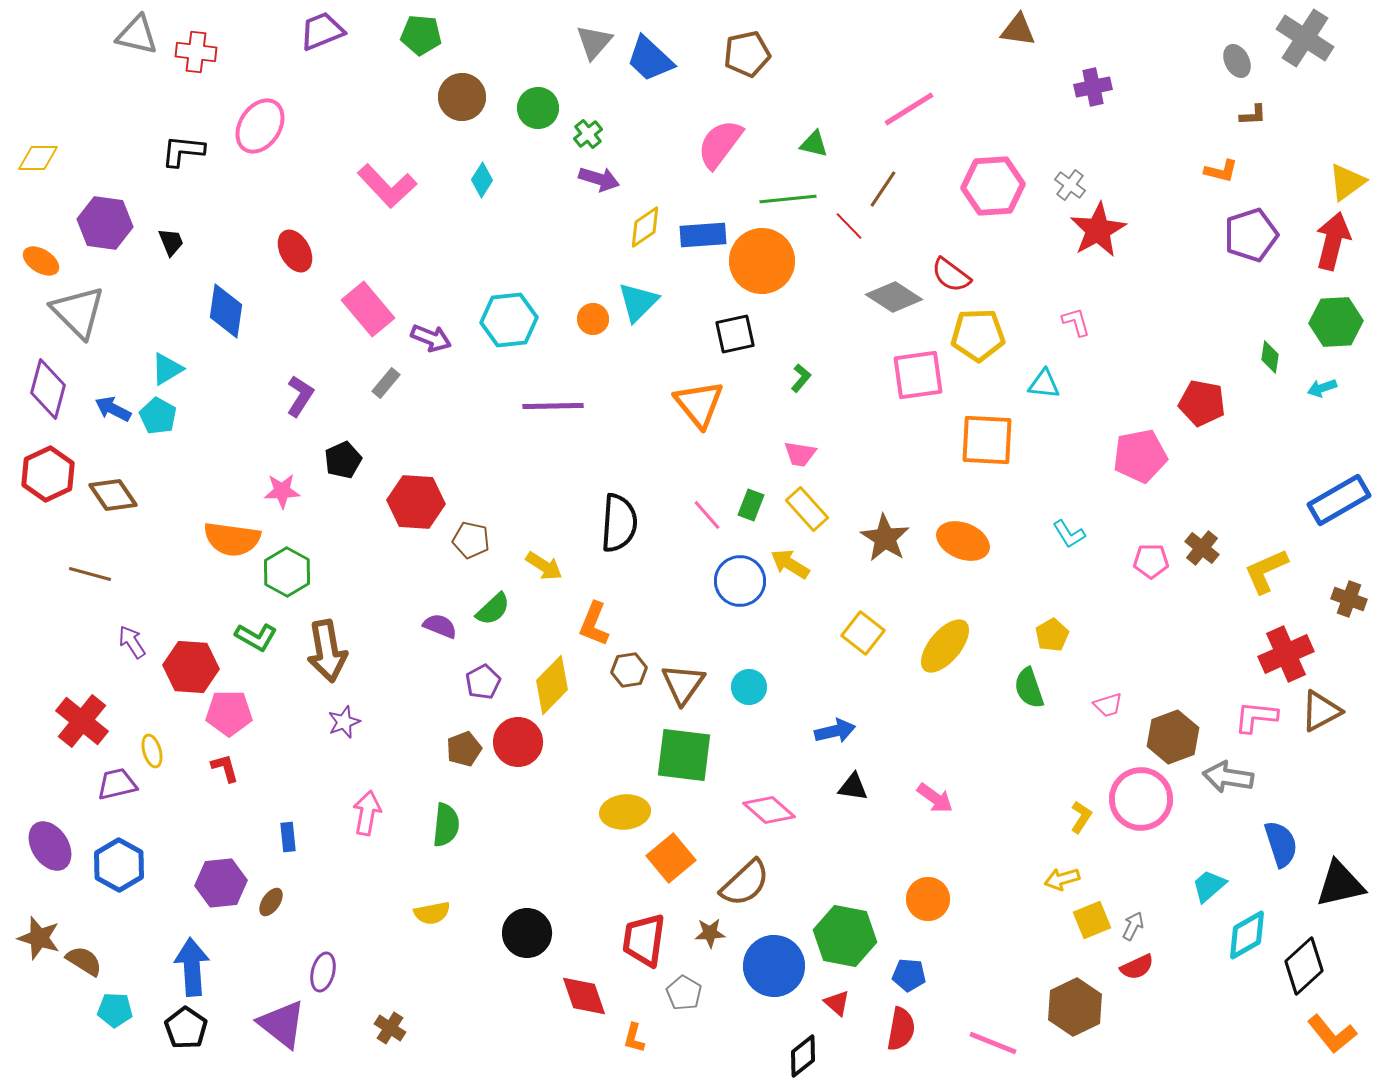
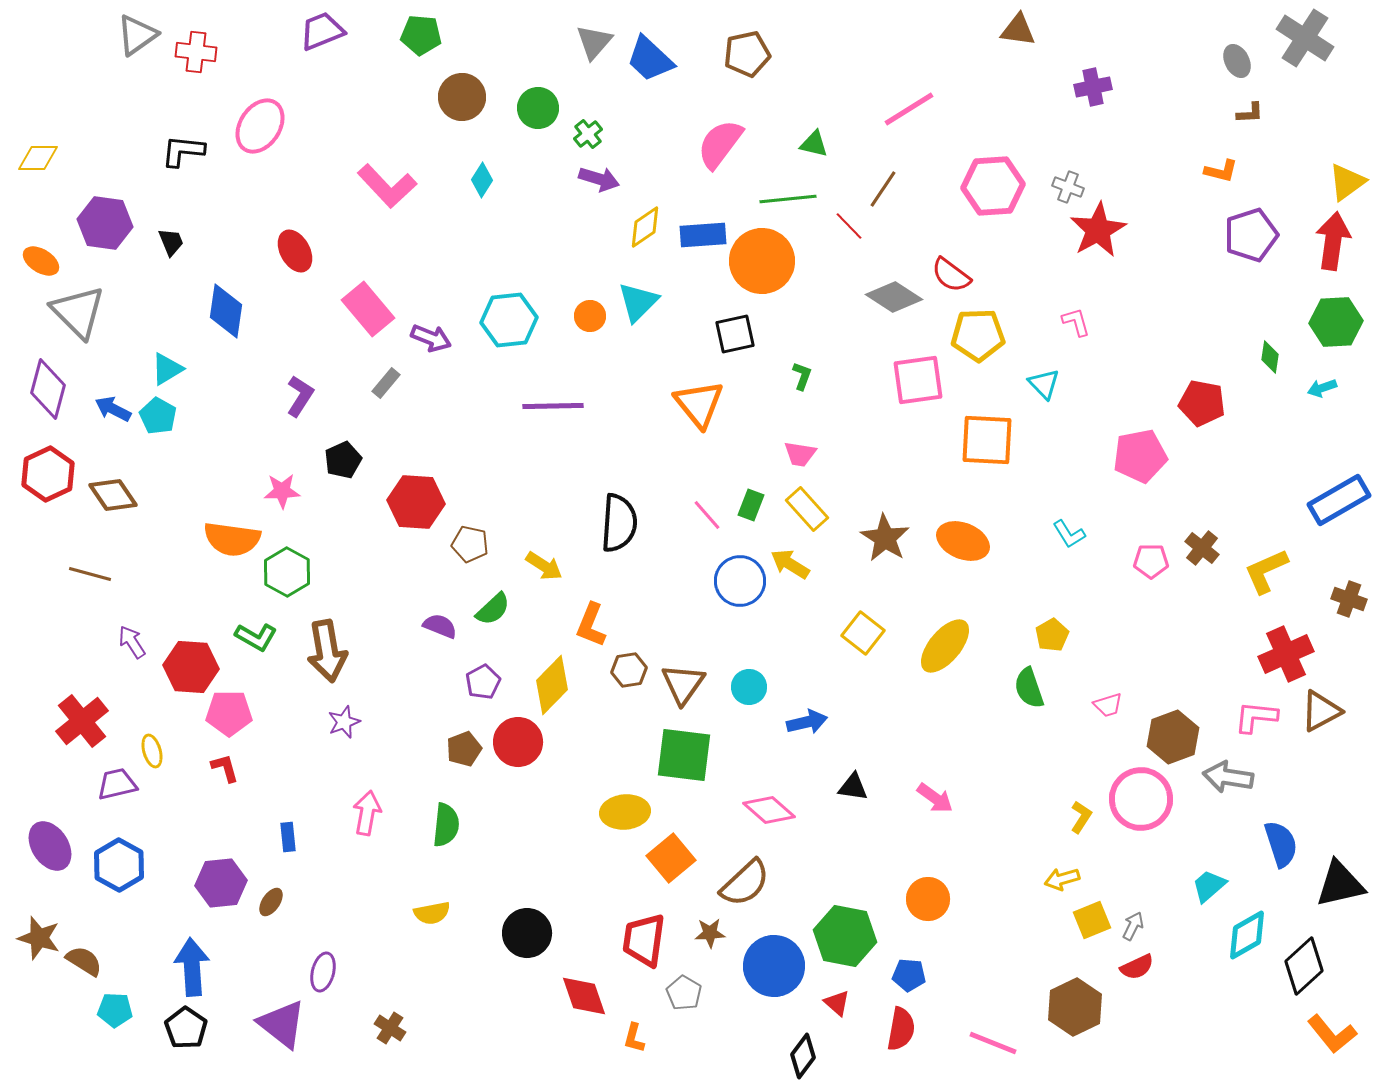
gray triangle at (137, 35): rotated 48 degrees counterclockwise
brown L-shape at (1253, 115): moved 3 px left, 2 px up
gray cross at (1070, 185): moved 2 px left, 2 px down; rotated 16 degrees counterclockwise
red arrow at (1333, 241): rotated 6 degrees counterclockwise
orange circle at (593, 319): moved 3 px left, 3 px up
pink square at (918, 375): moved 5 px down
green L-shape at (801, 378): moved 1 px right, 2 px up; rotated 20 degrees counterclockwise
cyan triangle at (1044, 384): rotated 40 degrees clockwise
brown pentagon at (471, 540): moved 1 px left, 4 px down
orange L-shape at (594, 624): moved 3 px left, 1 px down
red cross at (82, 721): rotated 12 degrees clockwise
blue arrow at (835, 731): moved 28 px left, 9 px up
black diamond at (803, 1056): rotated 15 degrees counterclockwise
